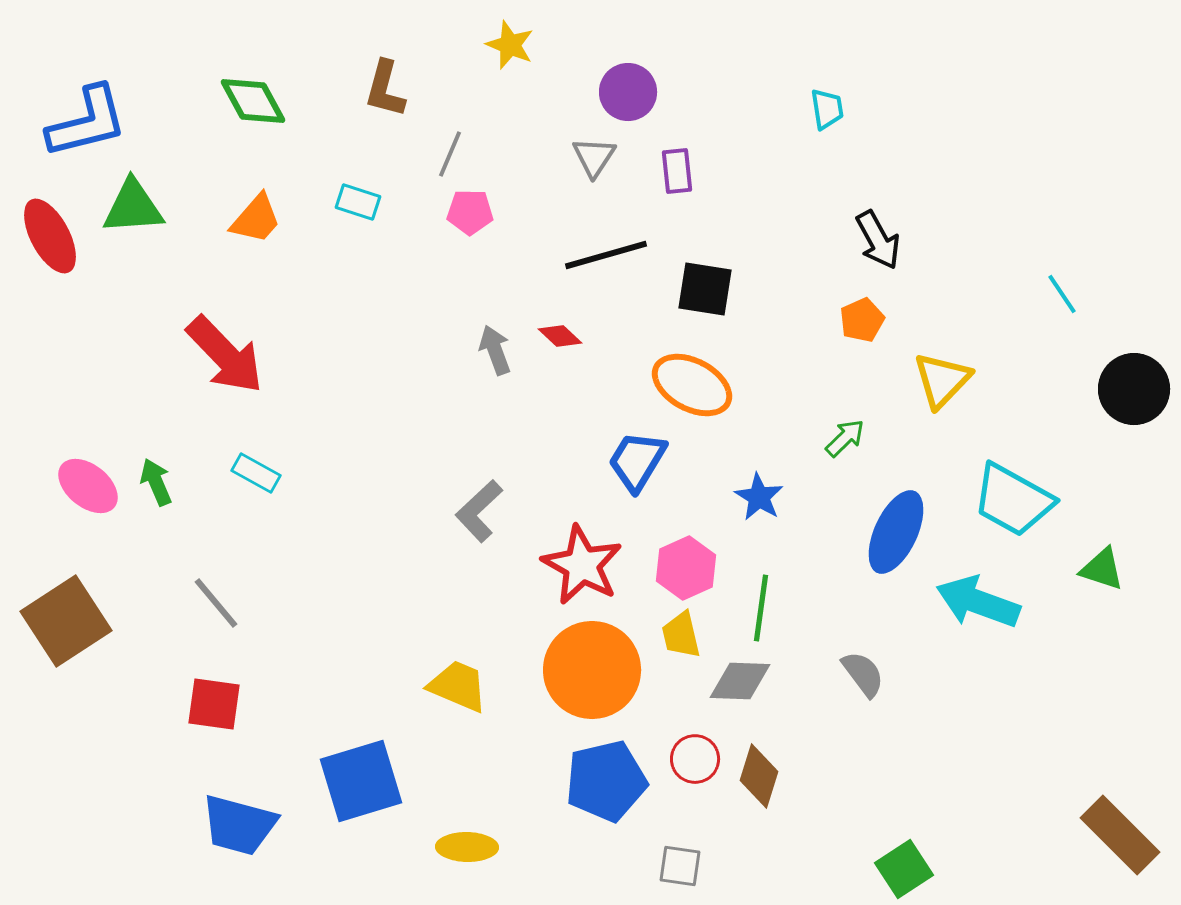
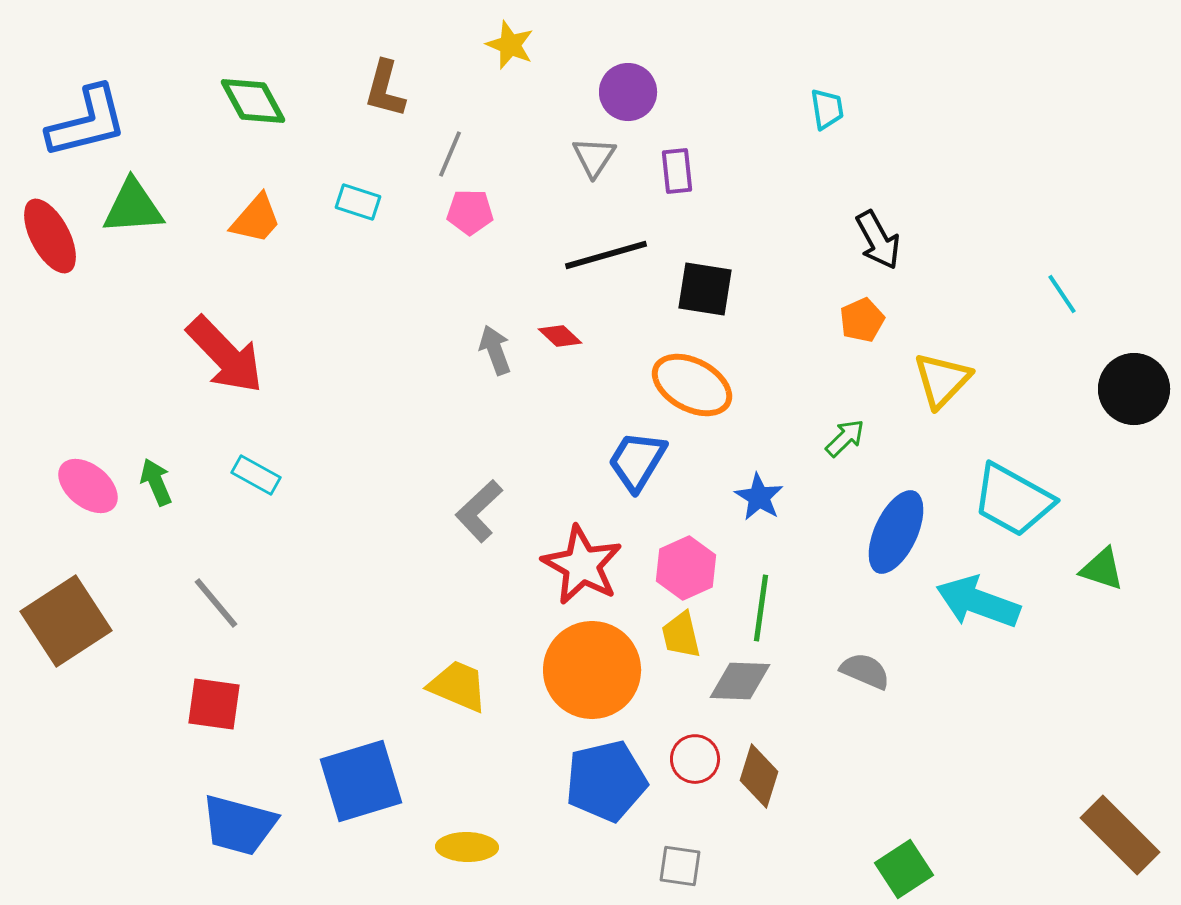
cyan rectangle at (256, 473): moved 2 px down
gray semicircle at (863, 674): moved 2 px right, 3 px up; rotated 30 degrees counterclockwise
